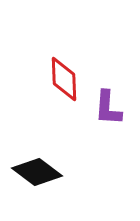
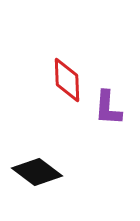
red diamond: moved 3 px right, 1 px down
